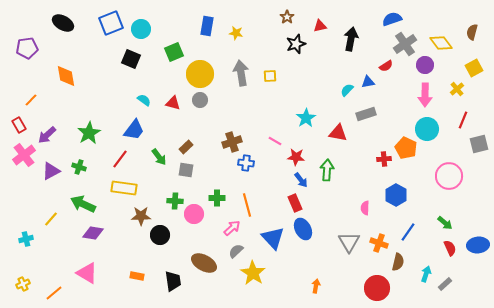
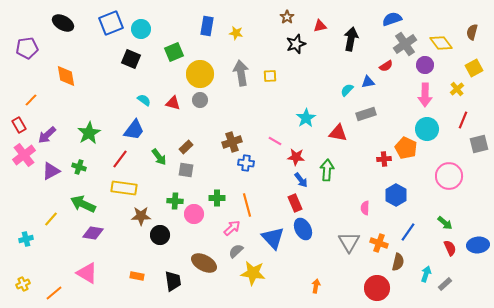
yellow star at (253, 273): rotated 25 degrees counterclockwise
